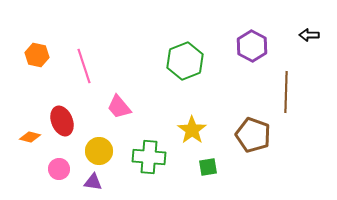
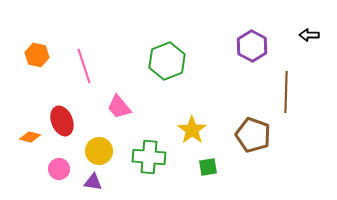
green hexagon: moved 18 px left
